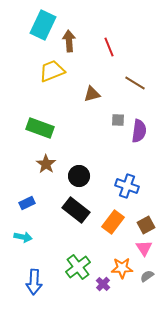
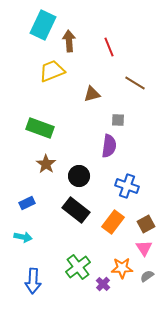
purple semicircle: moved 30 px left, 15 px down
brown square: moved 1 px up
blue arrow: moved 1 px left, 1 px up
